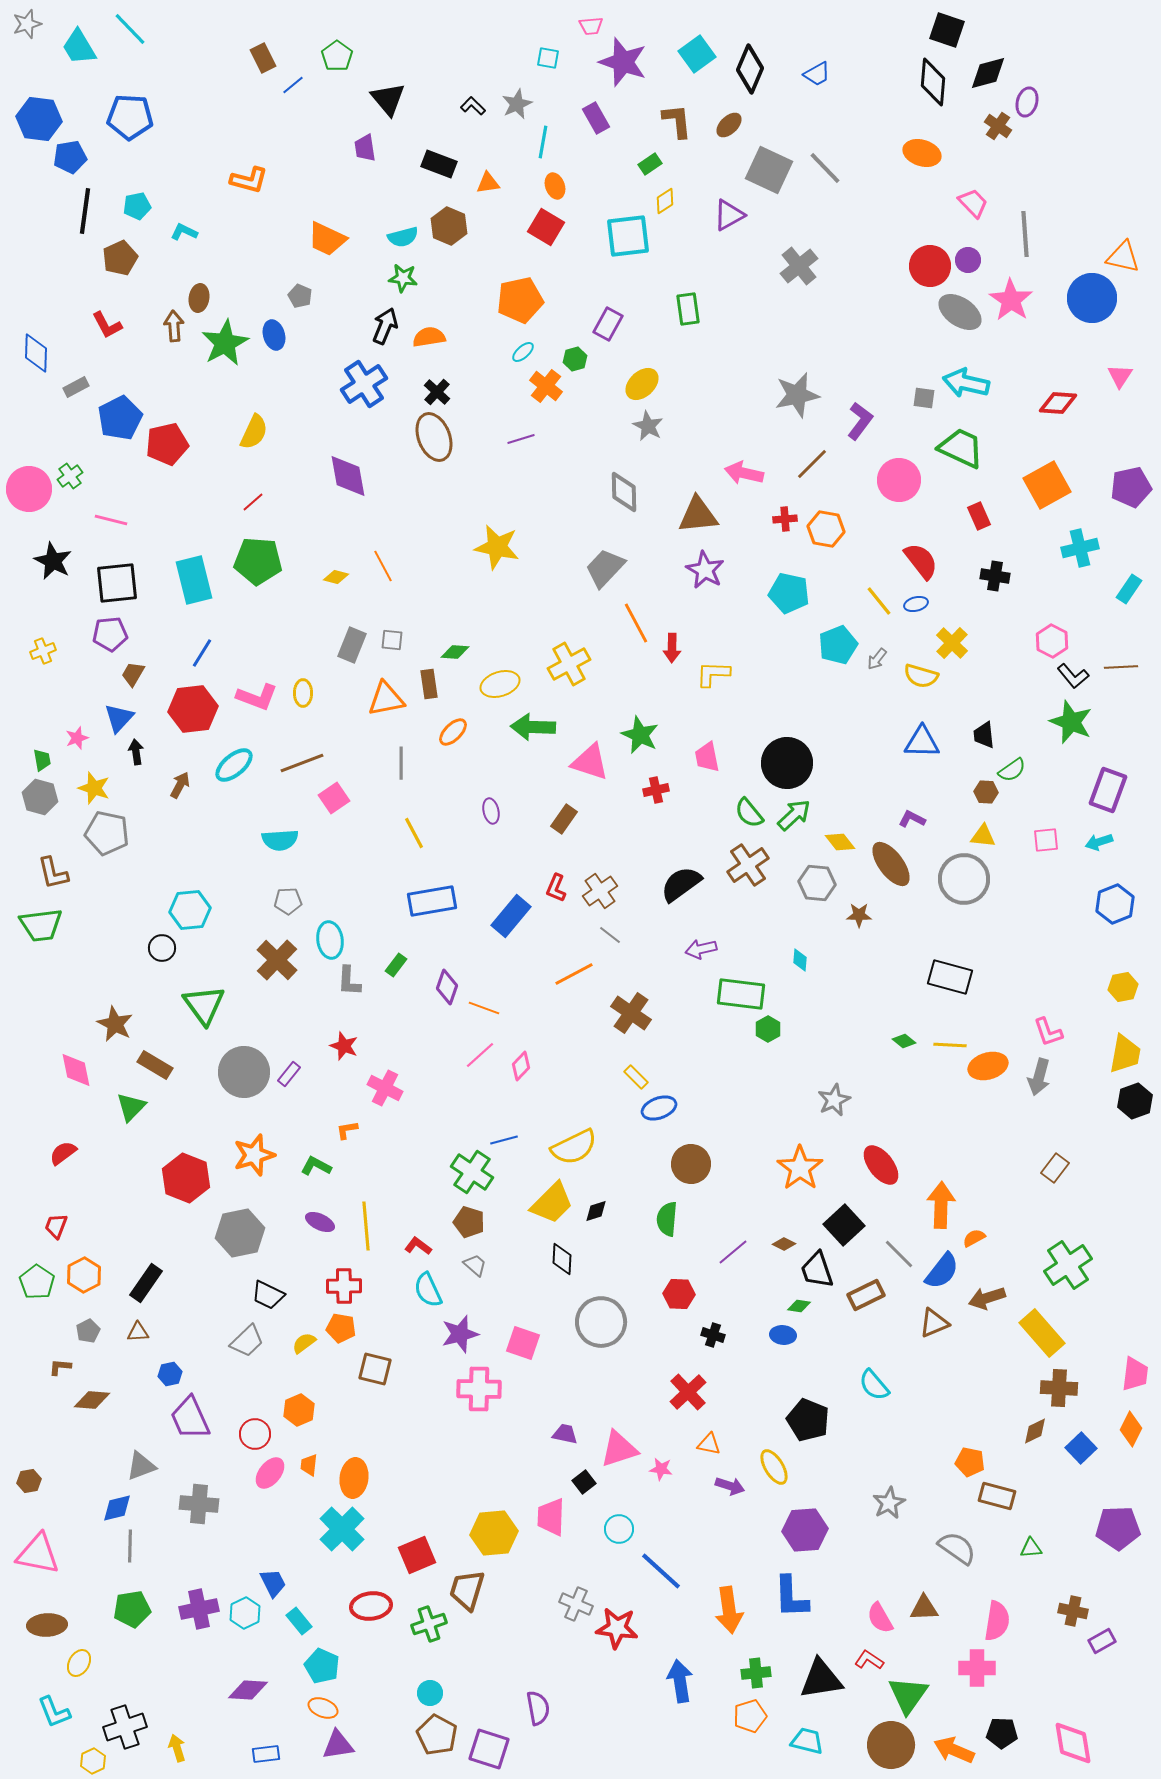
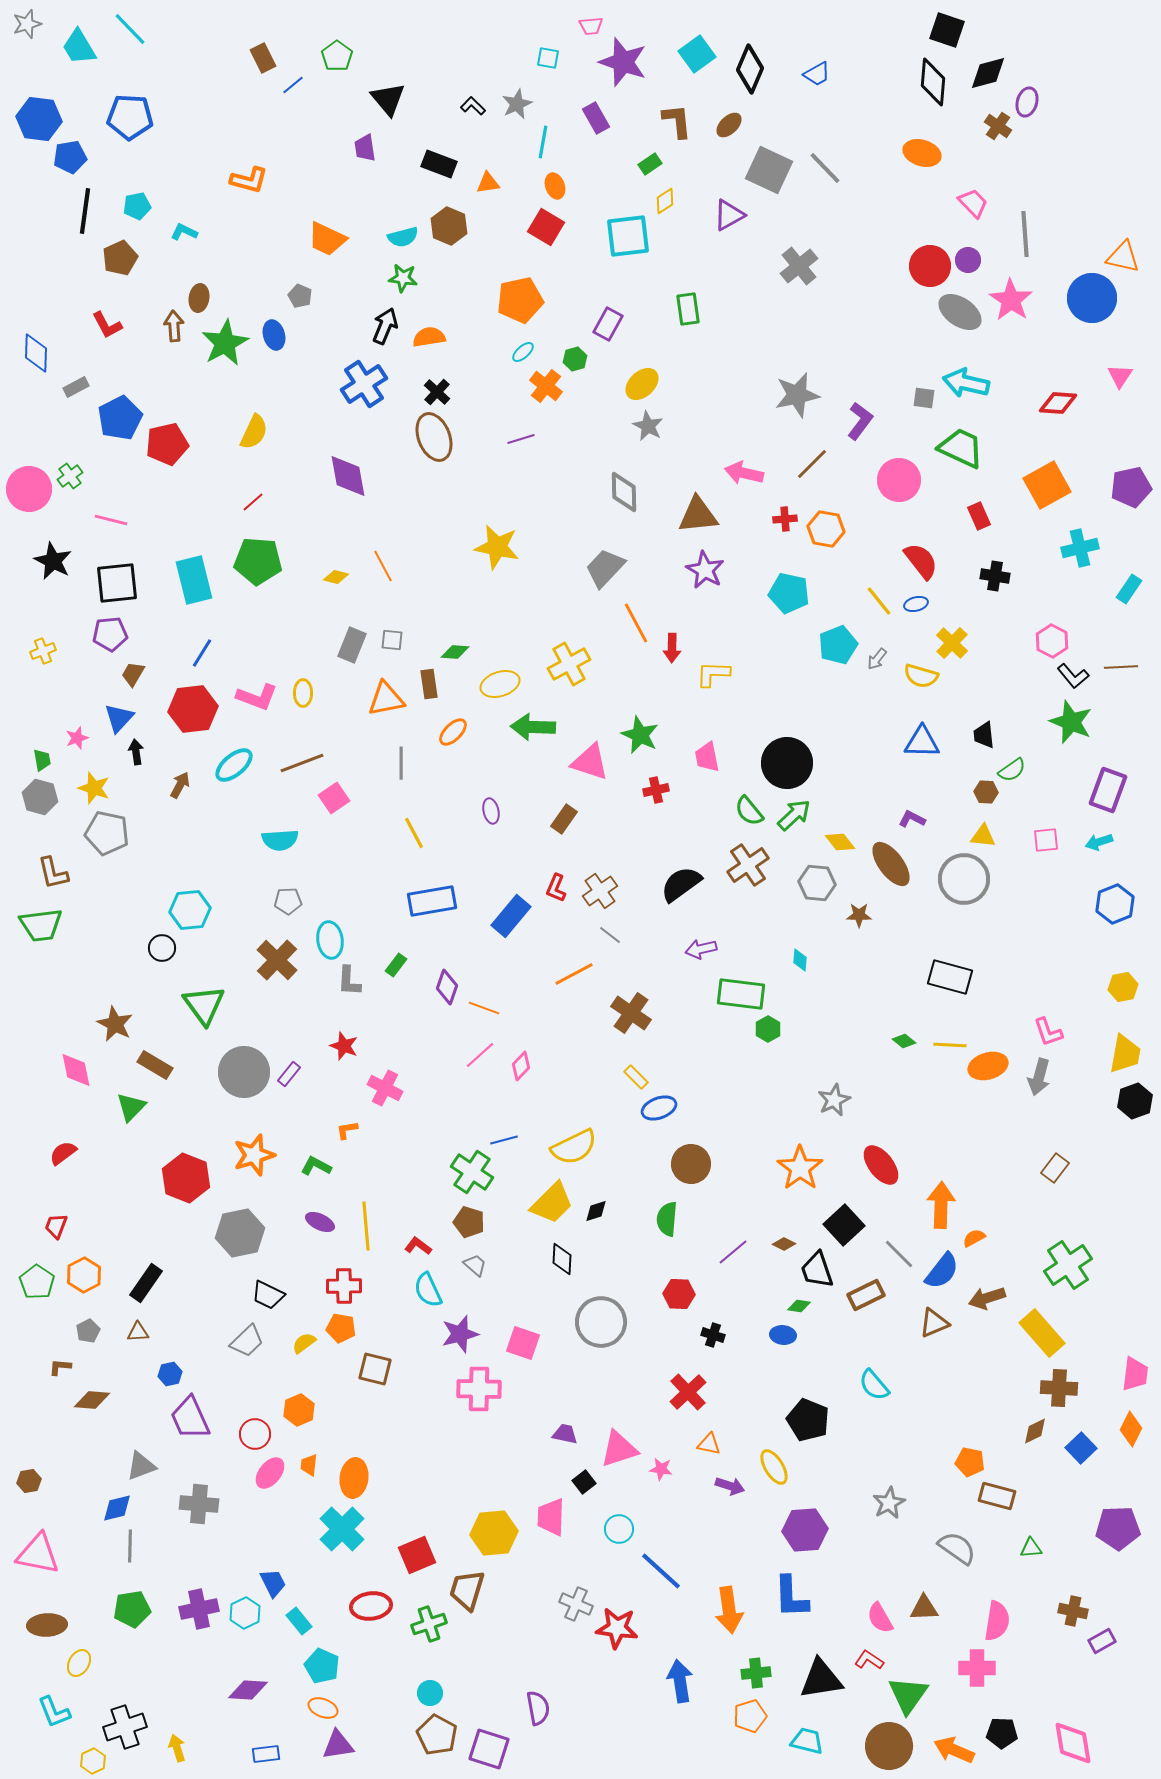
green semicircle at (749, 813): moved 2 px up
brown circle at (891, 1745): moved 2 px left, 1 px down
